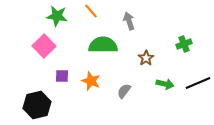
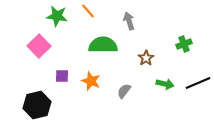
orange line: moved 3 px left
pink square: moved 5 px left
